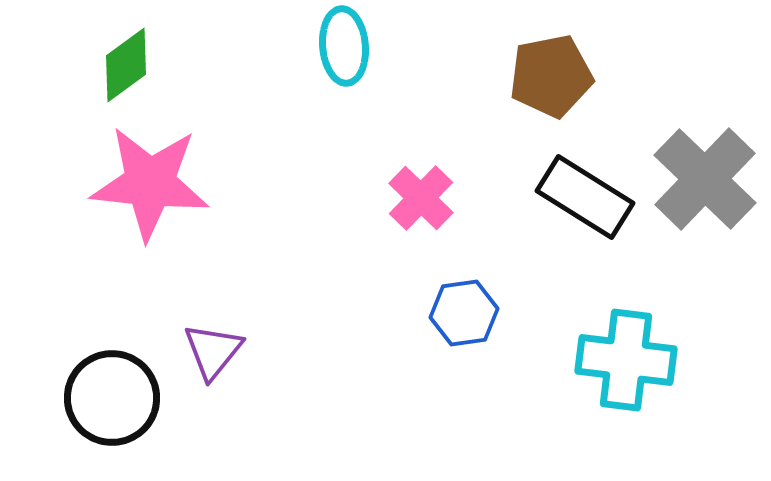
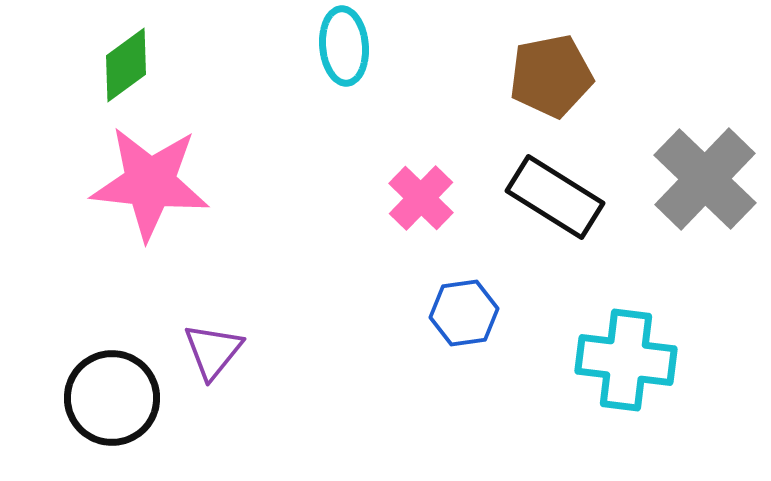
black rectangle: moved 30 px left
